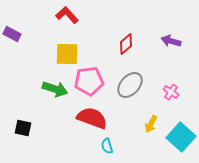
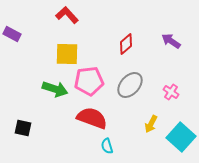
purple arrow: rotated 18 degrees clockwise
